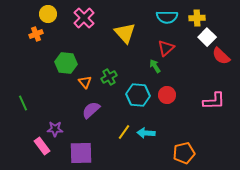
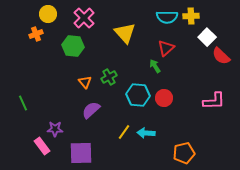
yellow cross: moved 6 px left, 2 px up
green hexagon: moved 7 px right, 17 px up
red circle: moved 3 px left, 3 px down
